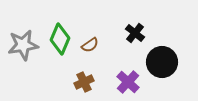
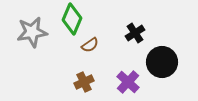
black cross: rotated 18 degrees clockwise
green diamond: moved 12 px right, 20 px up
gray star: moved 9 px right, 13 px up
